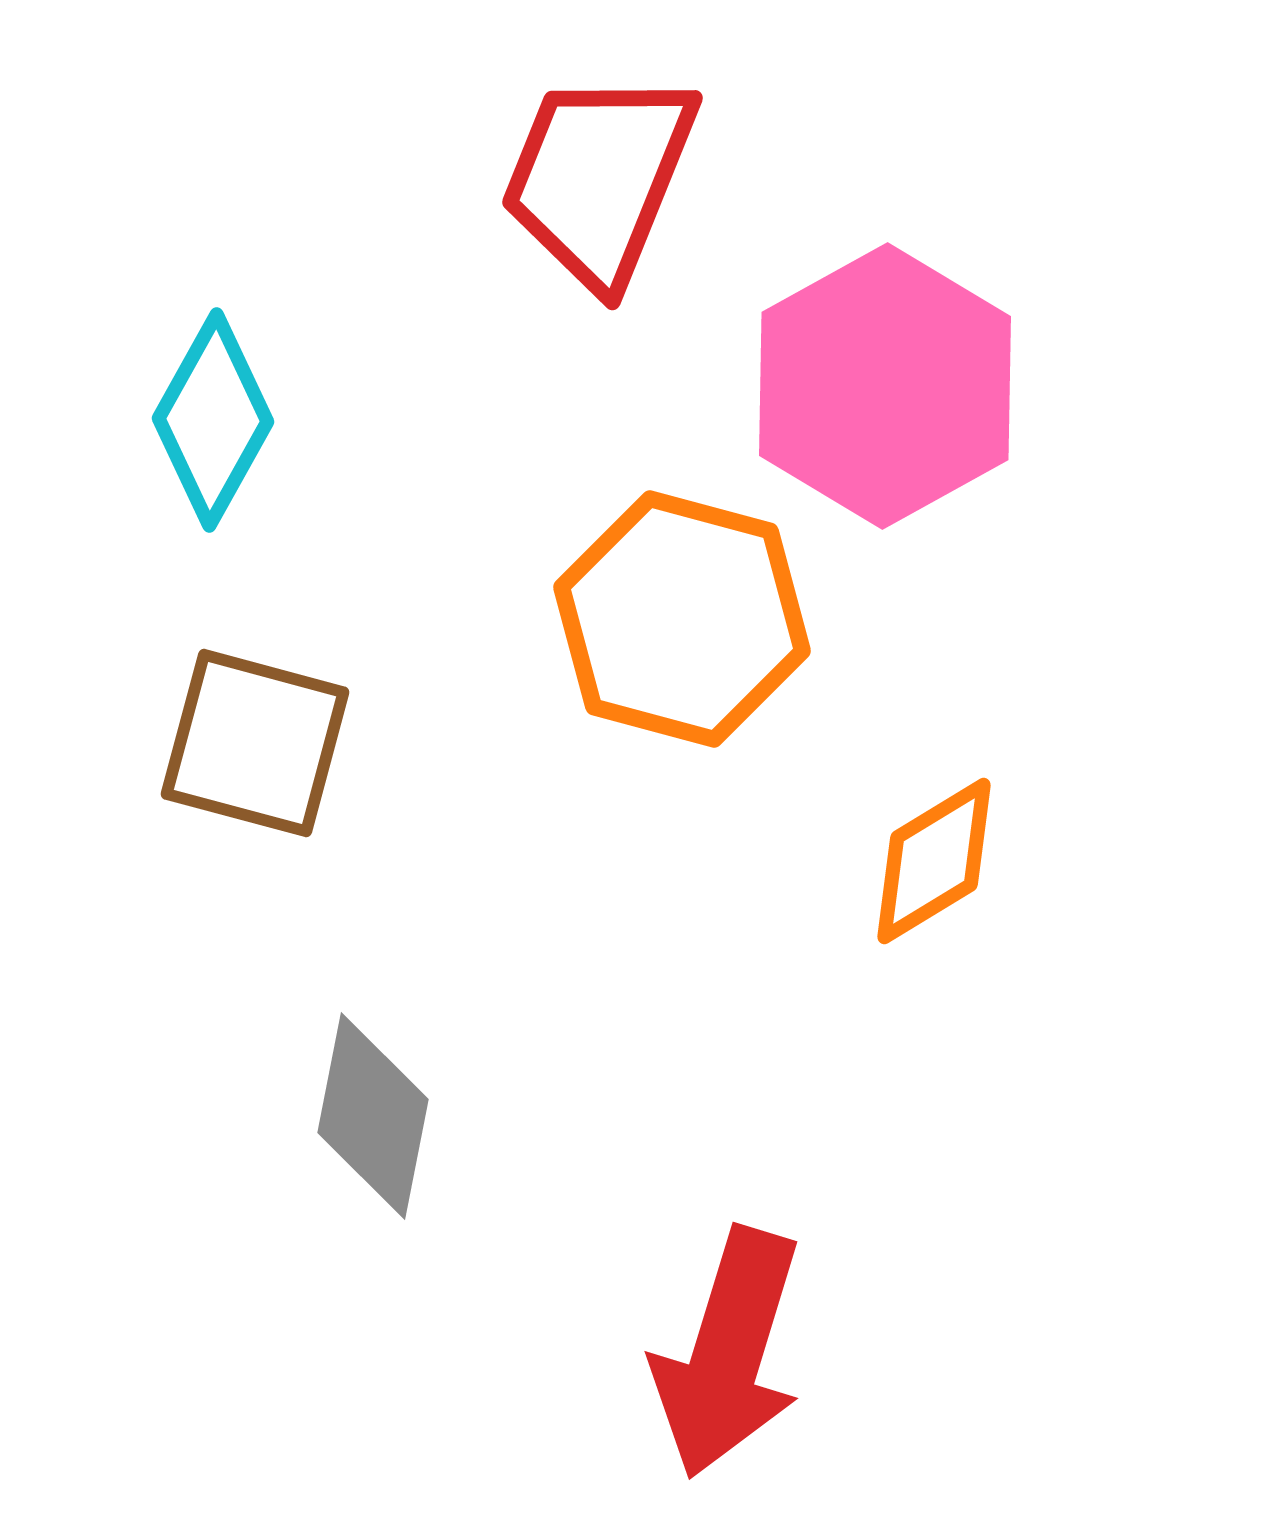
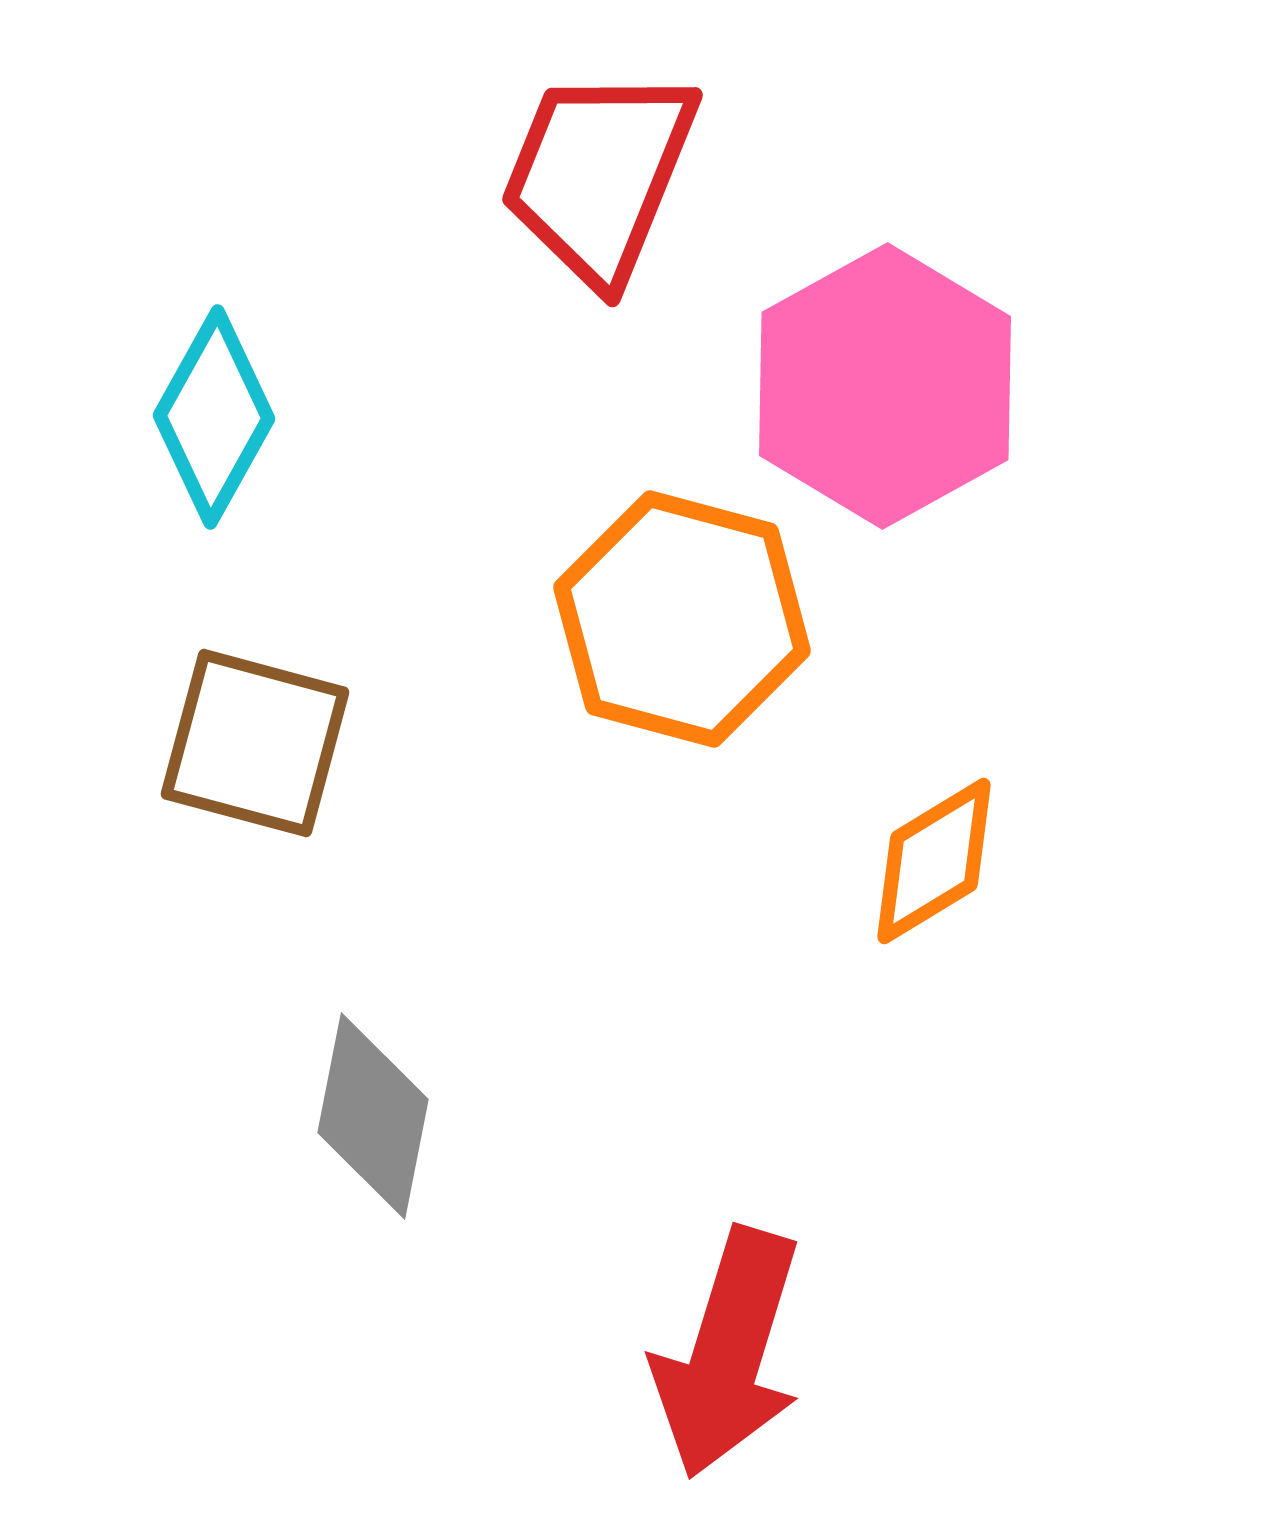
red trapezoid: moved 3 px up
cyan diamond: moved 1 px right, 3 px up
